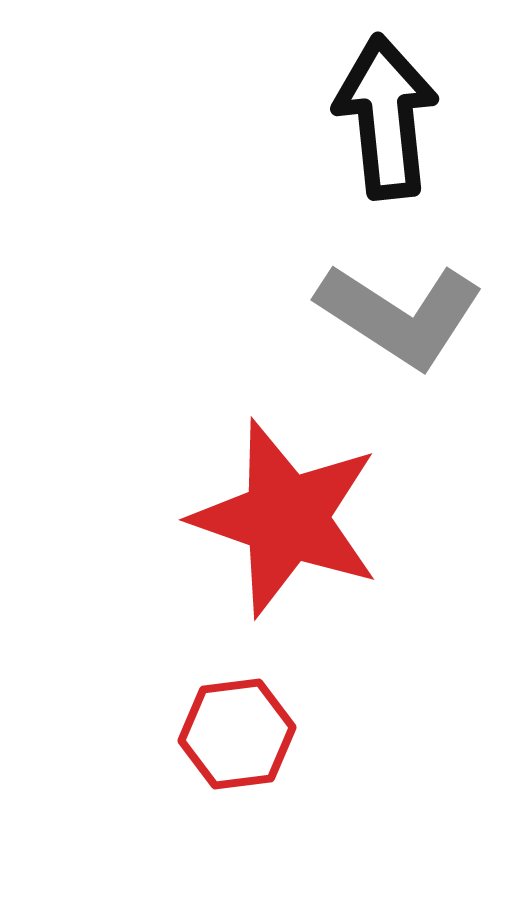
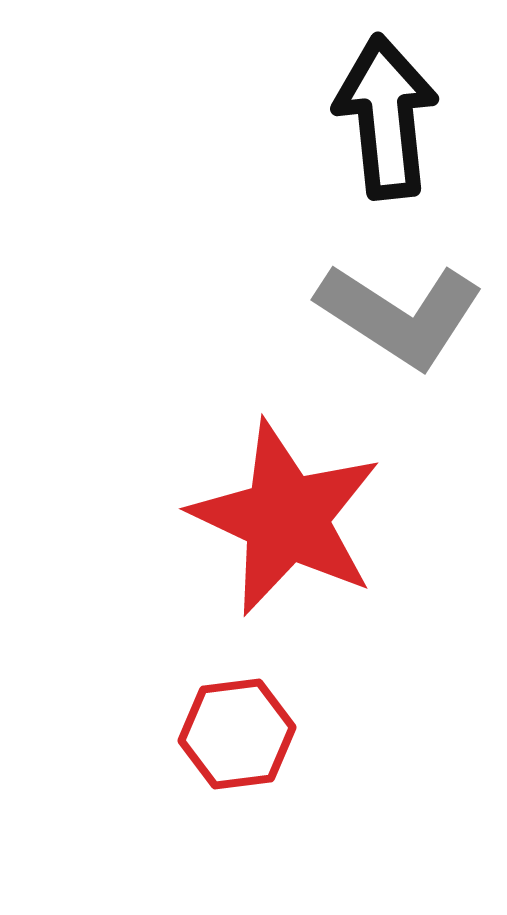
red star: rotated 6 degrees clockwise
